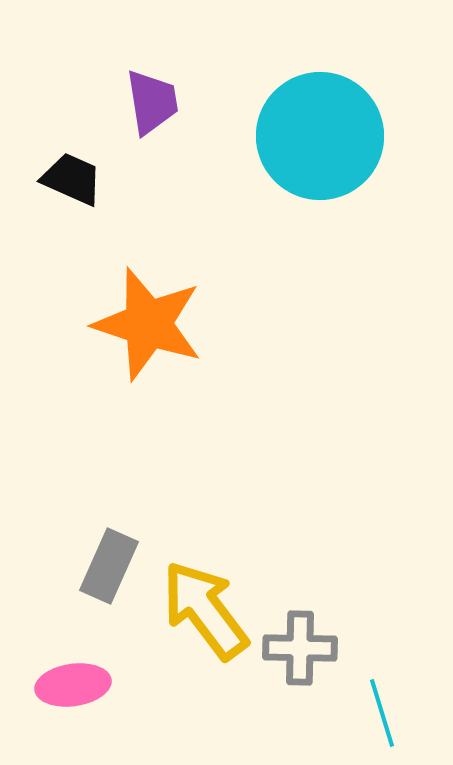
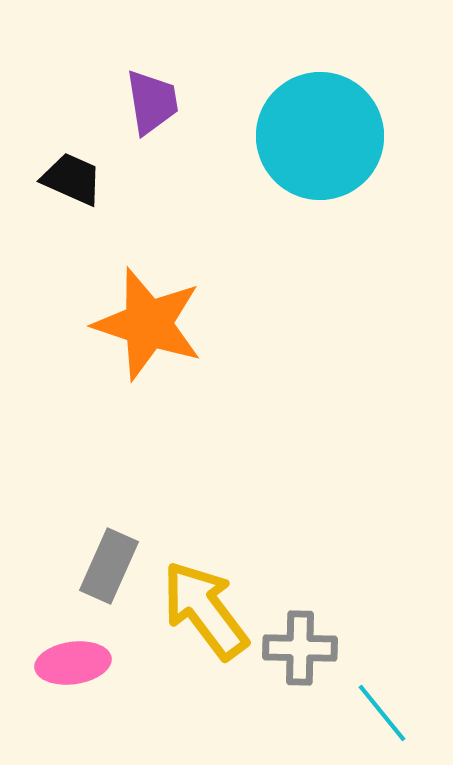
pink ellipse: moved 22 px up
cyan line: rotated 22 degrees counterclockwise
